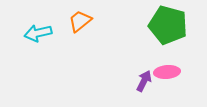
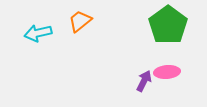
green pentagon: rotated 21 degrees clockwise
